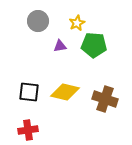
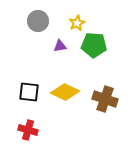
yellow diamond: rotated 12 degrees clockwise
red cross: rotated 24 degrees clockwise
